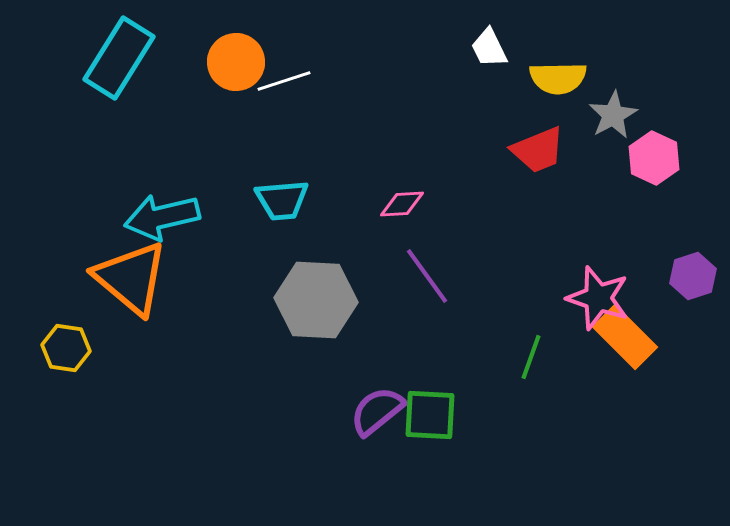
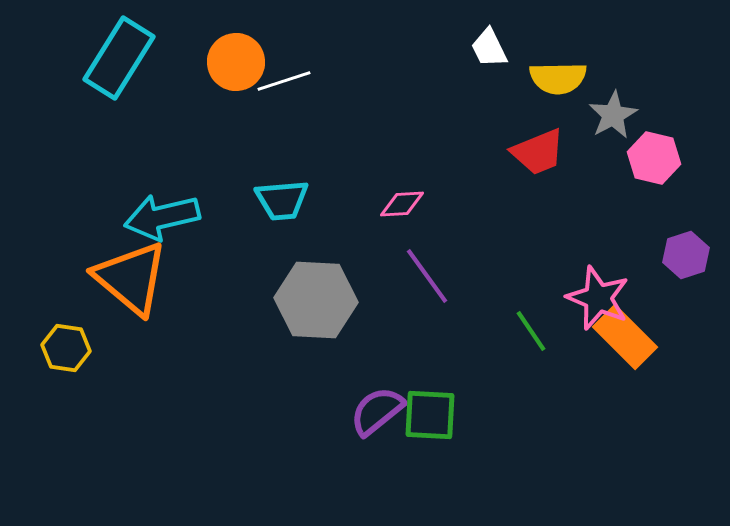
red trapezoid: moved 2 px down
pink hexagon: rotated 12 degrees counterclockwise
purple hexagon: moved 7 px left, 21 px up
pink star: rotated 4 degrees clockwise
green line: moved 26 px up; rotated 54 degrees counterclockwise
